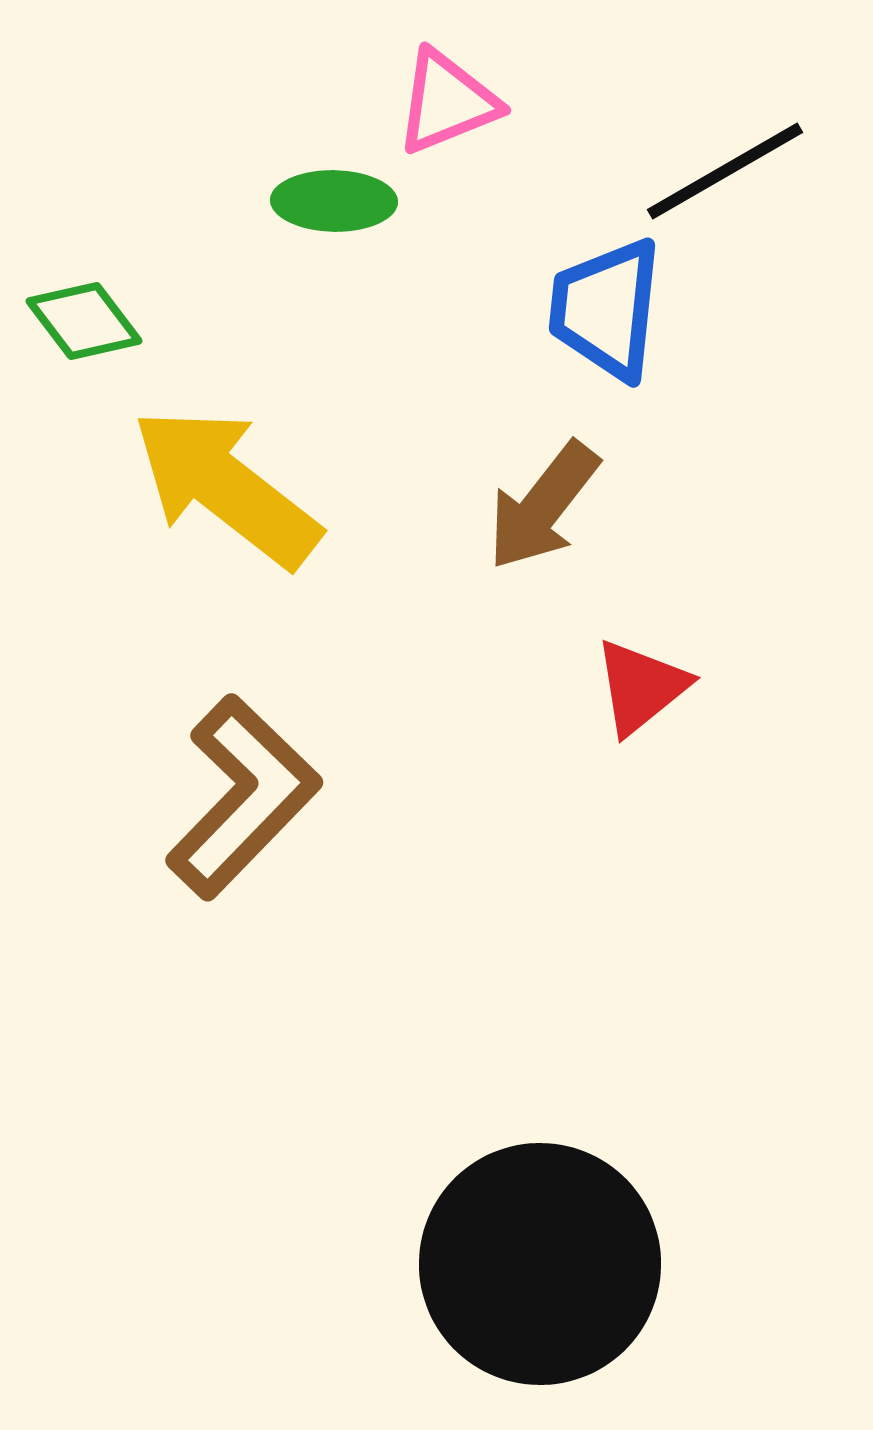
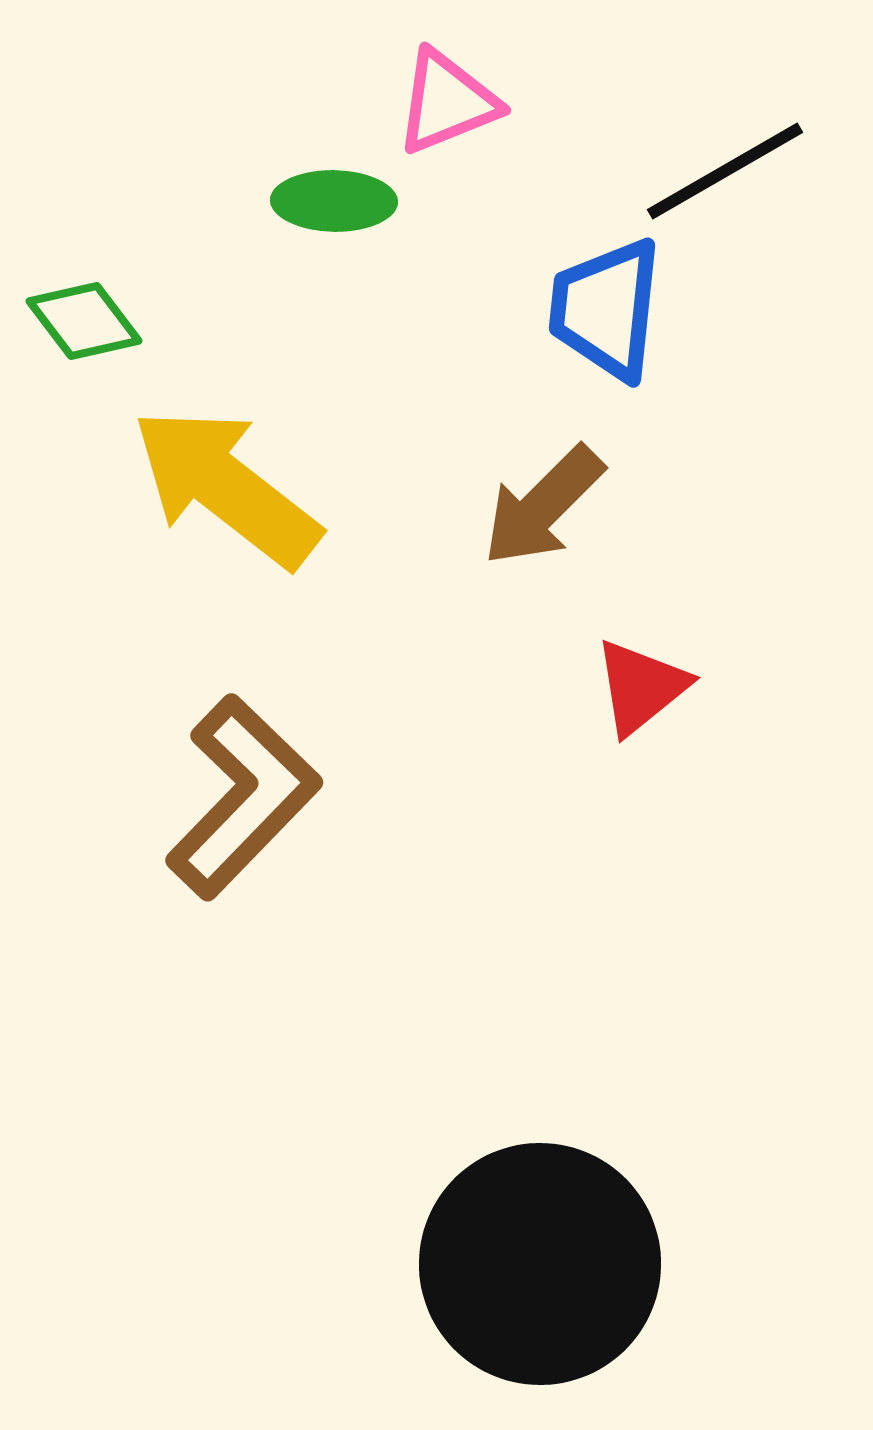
brown arrow: rotated 7 degrees clockwise
